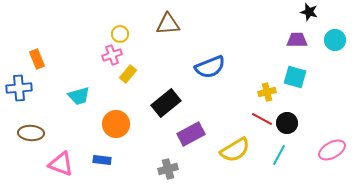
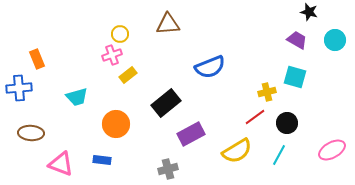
purple trapezoid: rotated 30 degrees clockwise
yellow rectangle: moved 1 px down; rotated 12 degrees clockwise
cyan trapezoid: moved 2 px left, 1 px down
red line: moved 7 px left, 2 px up; rotated 65 degrees counterclockwise
yellow semicircle: moved 2 px right, 1 px down
